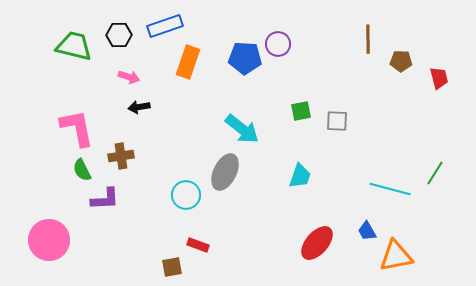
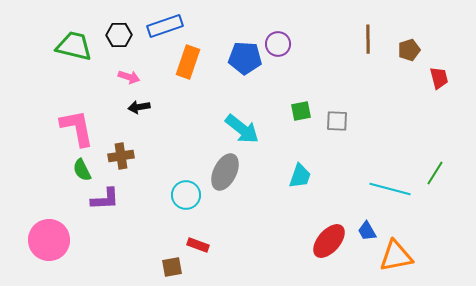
brown pentagon: moved 8 px right, 11 px up; rotated 20 degrees counterclockwise
red ellipse: moved 12 px right, 2 px up
